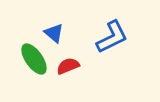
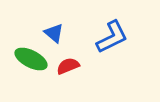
green ellipse: moved 3 px left; rotated 28 degrees counterclockwise
